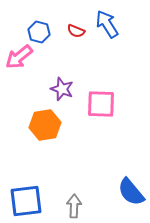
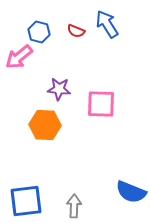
purple star: moved 3 px left; rotated 15 degrees counterclockwise
orange hexagon: rotated 12 degrees clockwise
blue semicircle: rotated 28 degrees counterclockwise
